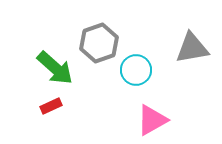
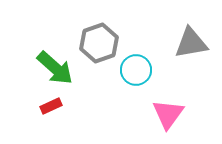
gray triangle: moved 1 px left, 5 px up
pink triangle: moved 16 px right, 6 px up; rotated 24 degrees counterclockwise
